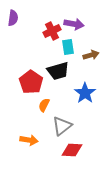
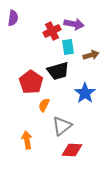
orange arrow: moved 2 px left; rotated 108 degrees counterclockwise
